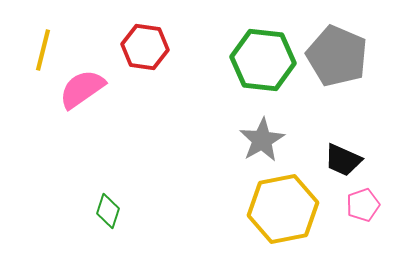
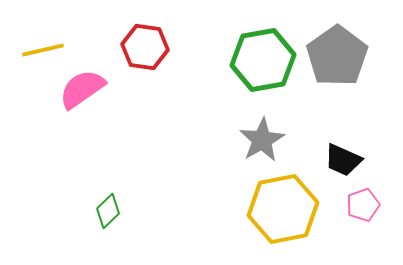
yellow line: rotated 63 degrees clockwise
gray pentagon: rotated 14 degrees clockwise
green hexagon: rotated 16 degrees counterclockwise
green diamond: rotated 28 degrees clockwise
